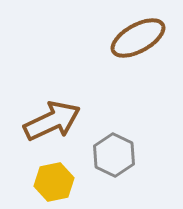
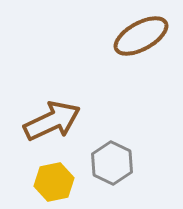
brown ellipse: moved 3 px right, 2 px up
gray hexagon: moved 2 px left, 8 px down
